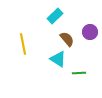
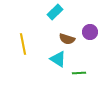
cyan rectangle: moved 4 px up
brown semicircle: rotated 147 degrees clockwise
